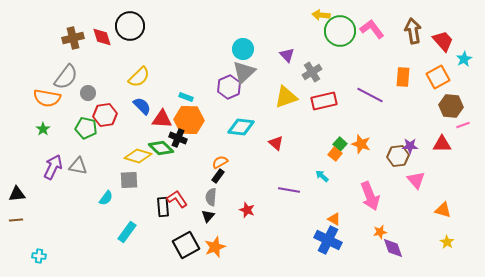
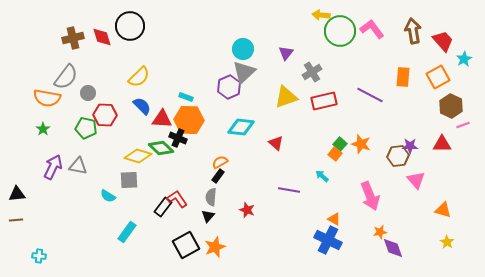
purple triangle at (287, 55): moved 1 px left, 2 px up; rotated 21 degrees clockwise
brown hexagon at (451, 106): rotated 20 degrees clockwise
red hexagon at (105, 115): rotated 10 degrees clockwise
cyan semicircle at (106, 198): moved 2 px right, 2 px up; rotated 84 degrees clockwise
black rectangle at (163, 207): rotated 42 degrees clockwise
